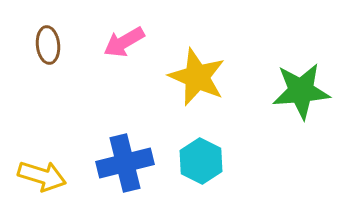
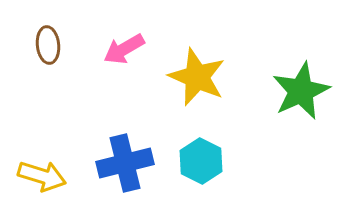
pink arrow: moved 7 px down
green star: rotated 20 degrees counterclockwise
